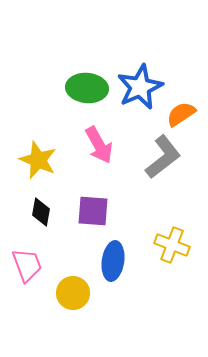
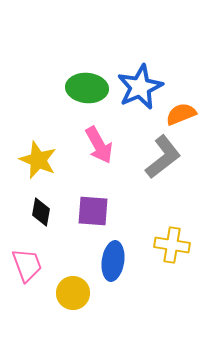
orange semicircle: rotated 12 degrees clockwise
yellow cross: rotated 12 degrees counterclockwise
